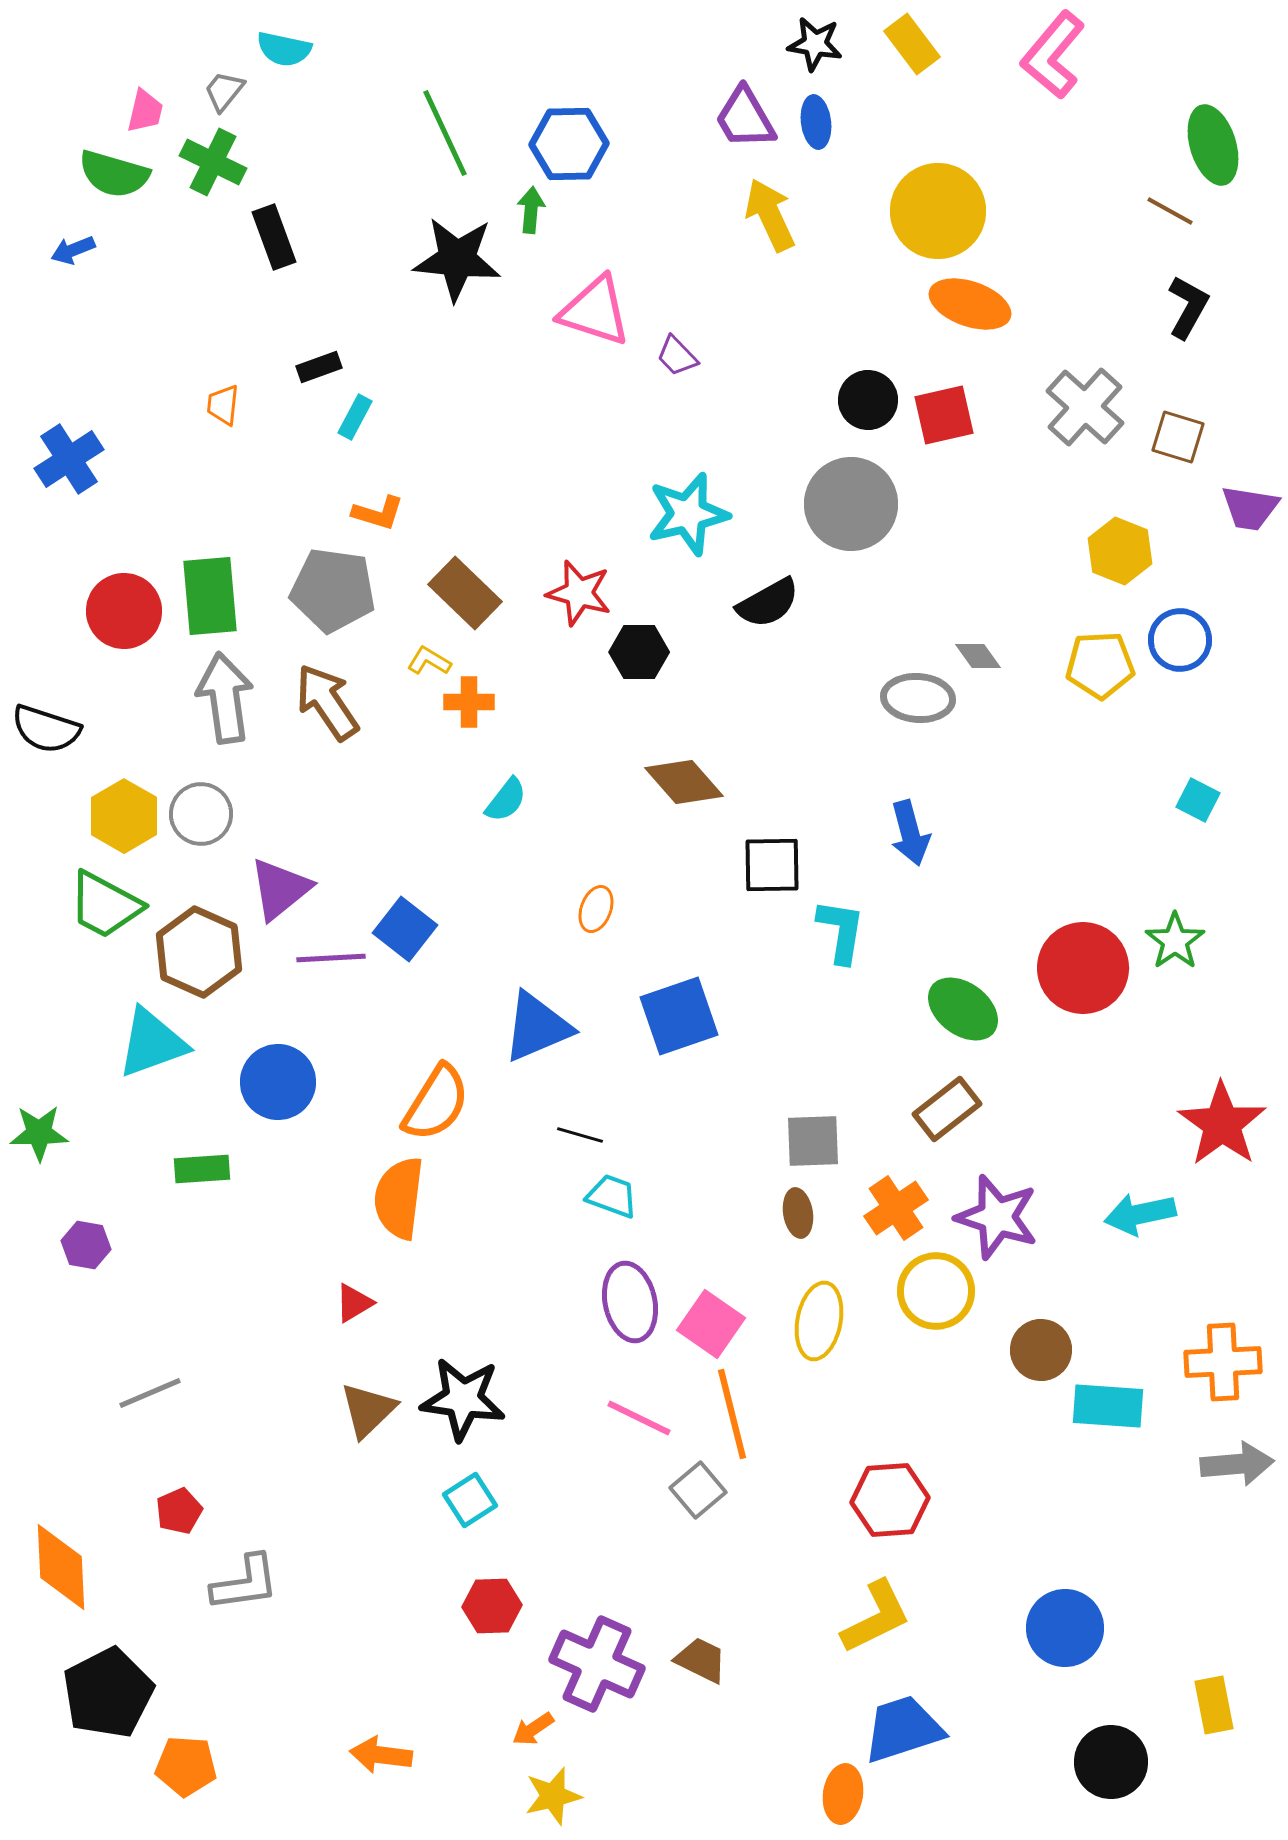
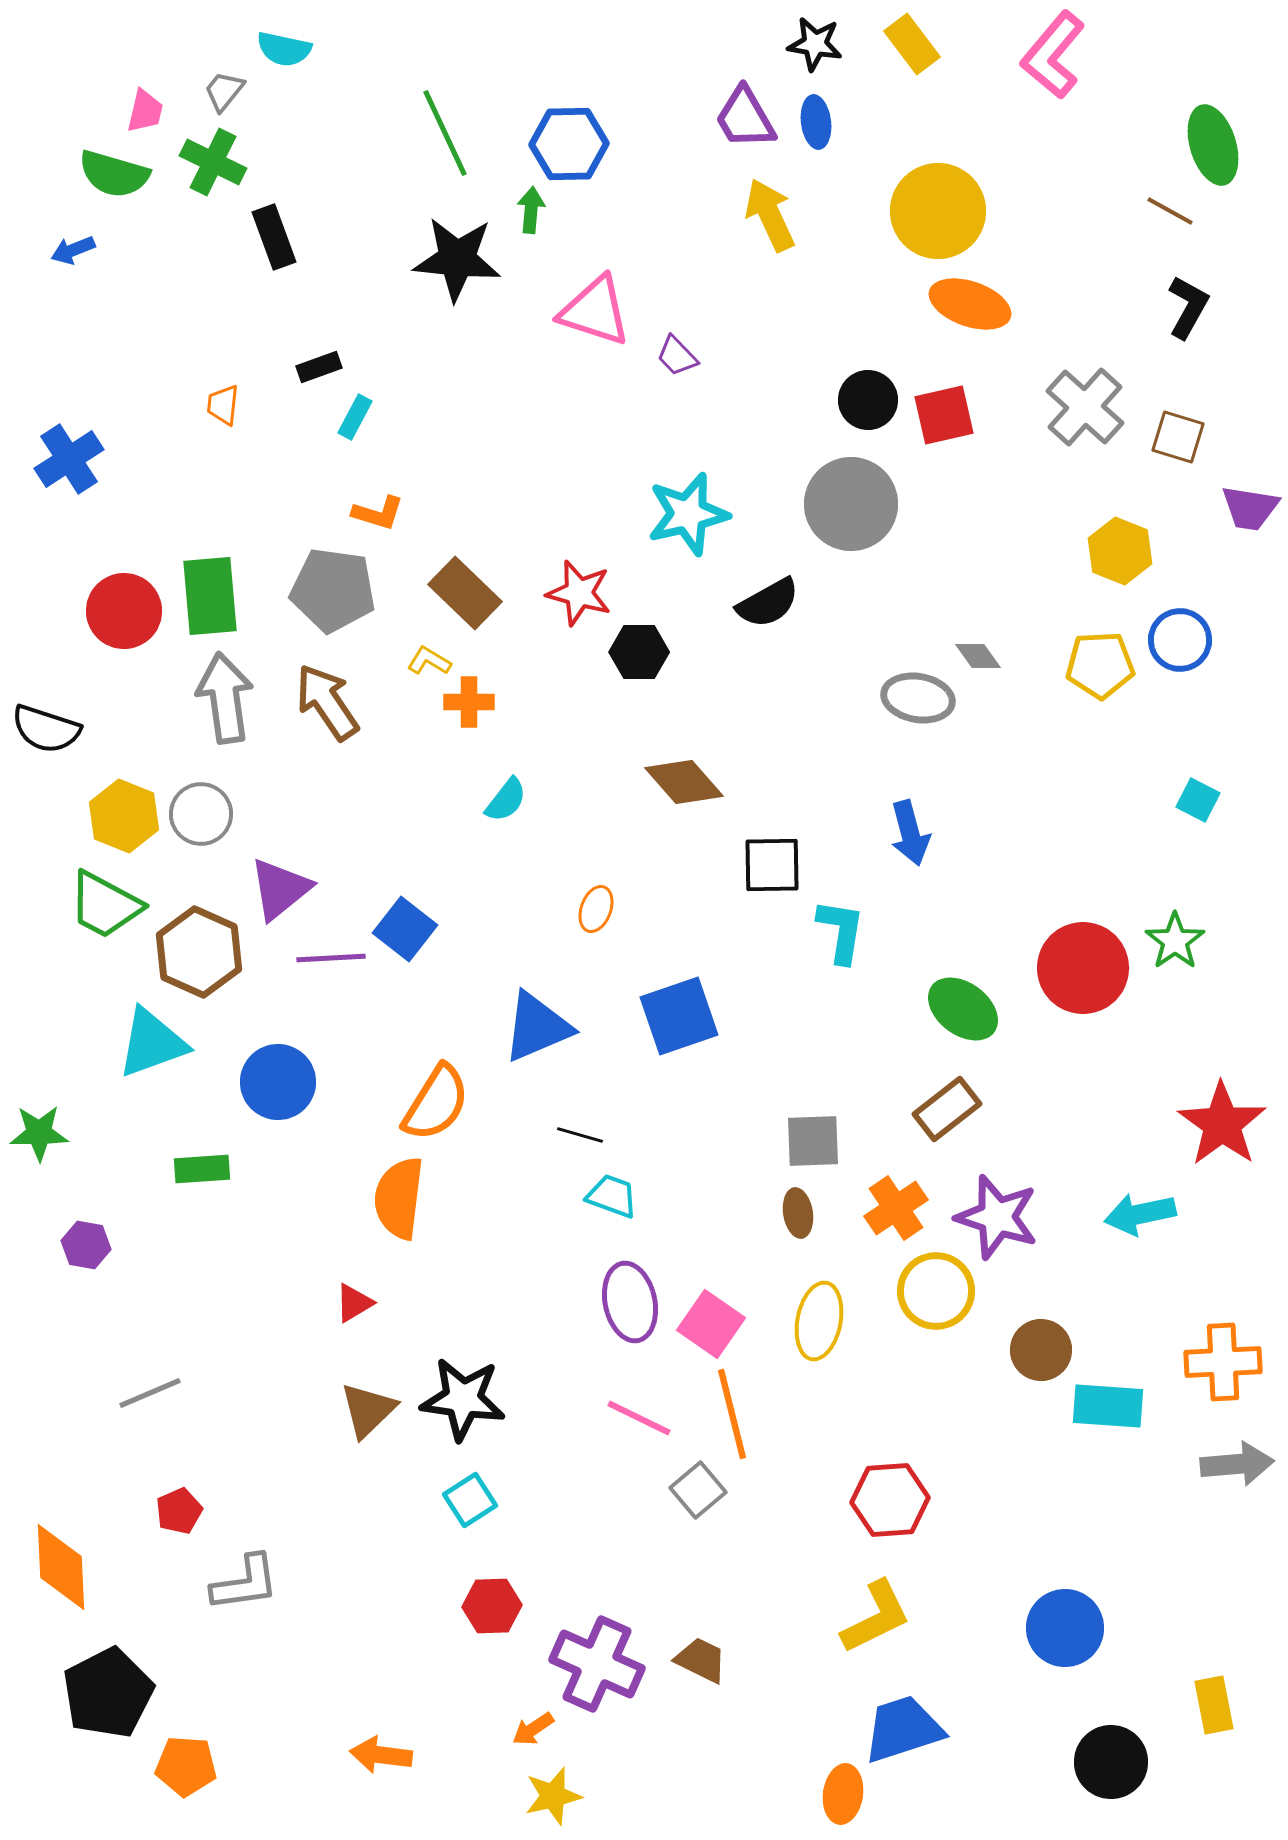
gray ellipse at (918, 698): rotated 6 degrees clockwise
yellow hexagon at (124, 816): rotated 8 degrees counterclockwise
